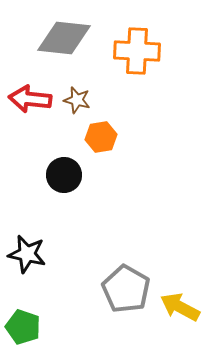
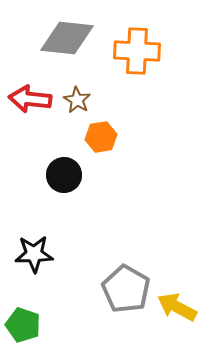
gray diamond: moved 3 px right
brown star: rotated 16 degrees clockwise
black star: moved 7 px right; rotated 15 degrees counterclockwise
yellow arrow: moved 3 px left
green pentagon: moved 2 px up
